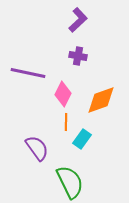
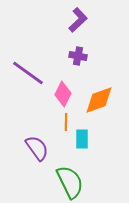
purple line: rotated 24 degrees clockwise
orange diamond: moved 2 px left
cyan rectangle: rotated 36 degrees counterclockwise
